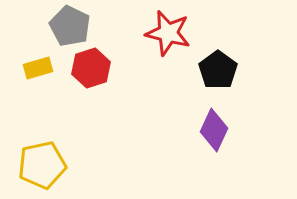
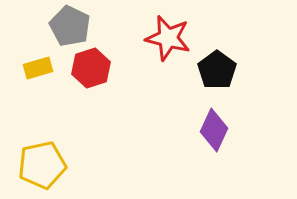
red star: moved 5 px down
black pentagon: moved 1 px left
